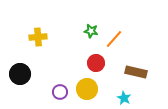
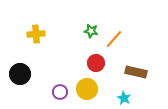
yellow cross: moved 2 px left, 3 px up
